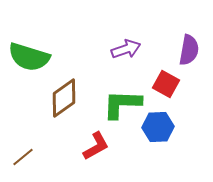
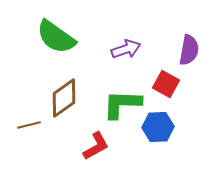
green semicircle: moved 27 px right, 20 px up; rotated 18 degrees clockwise
brown line: moved 6 px right, 32 px up; rotated 25 degrees clockwise
